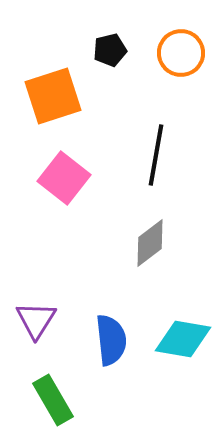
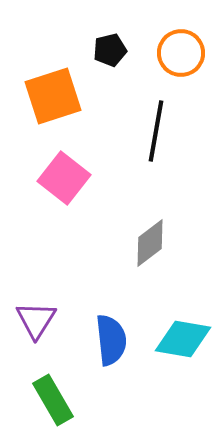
black line: moved 24 px up
